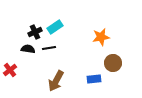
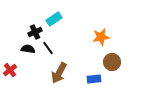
cyan rectangle: moved 1 px left, 8 px up
black line: moved 1 px left; rotated 64 degrees clockwise
brown circle: moved 1 px left, 1 px up
brown arrow: moved 3 px right, 8 px up
